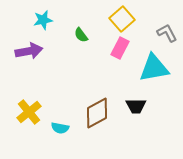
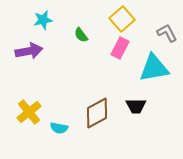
cyan semicircle: moved 1 px left
